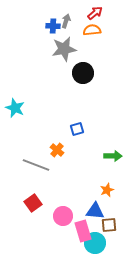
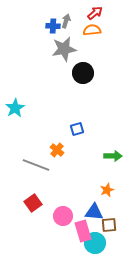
cyan star: rotated 18 degrees clockwise
blue triangle: moved 1 px left, 1 px down
